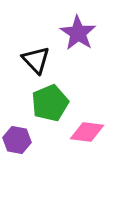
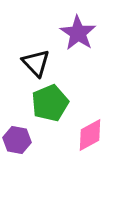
black triangle: moved 3 px down
pink diamond: moved 3 px right, 3 px down; rotated 36 degrees counterclockwise
